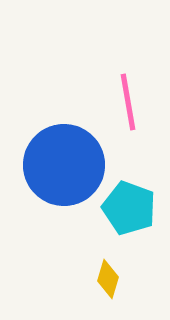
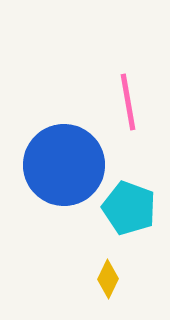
yellow diamond: rotated 9 degrees clockwise
